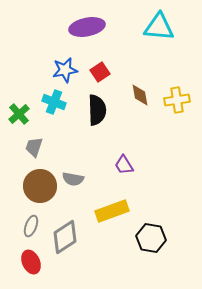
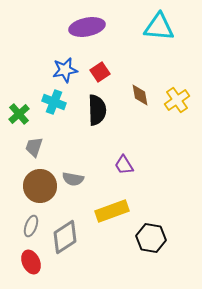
yellow cross: rotated 25 degrees counterclockwise
